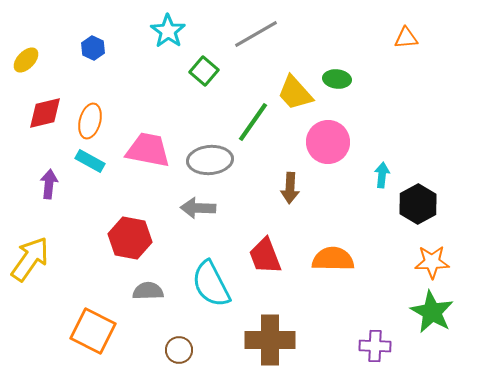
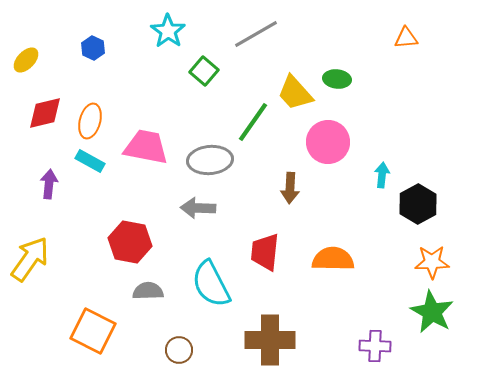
pink trapezoid: moved 2 px left, 3 px up
red hexagon: moved 4 px down
red trapezoid: moved 4 px up; rotated 27 degrees clockwise
